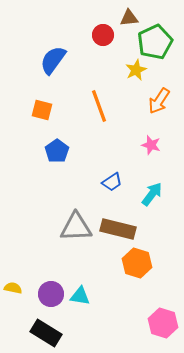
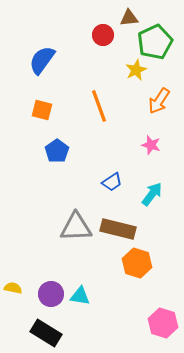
blue semicircle: moved 11 px left
